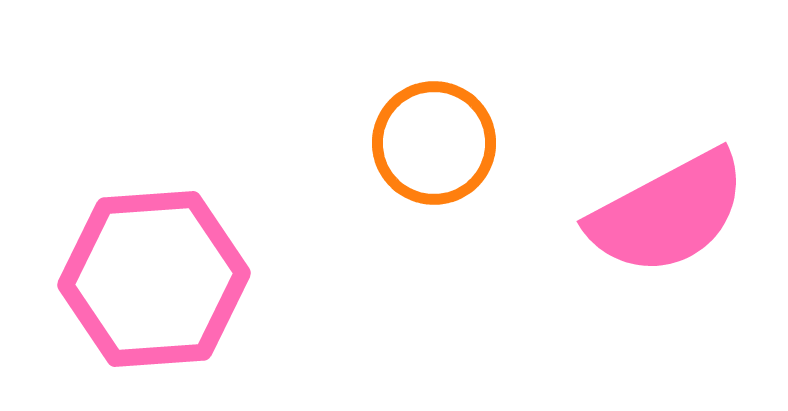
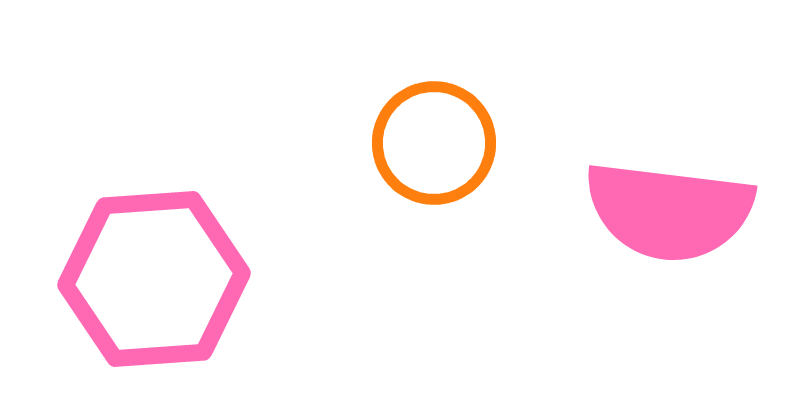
pink semicircle: moved 1 px right, 2 px up; rotated 35 degrees clockwise
